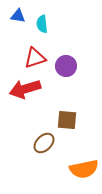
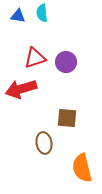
cyan semicircle: moved 11 px up
purple circle: moved 4 px up
red arrow: moved 4 px left
brown square: moved 2 px up
brown ellipse: rotated 55 degrees counterclockwise
orange semicircle: moved 2 px left, 1 px up; rotated 88 degrees clockwise
